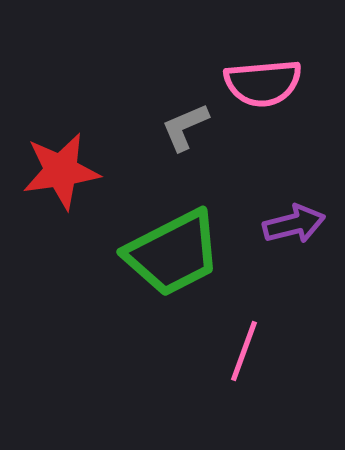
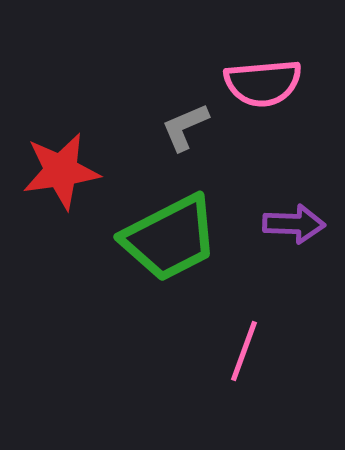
purple arrow: rotated 16 degrees clockwise
green trapezoid: moved 3 px left, 15 px up
